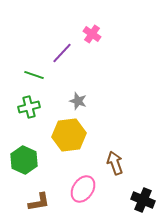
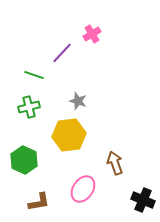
pink cross: rotated 24 degrees clockwise
